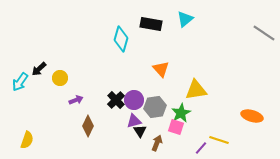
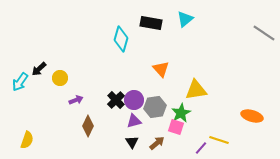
black rectangle: moved 1 px up
black triangle: moved 8 px left, 11 px down
brown arrow: rotated 28 degrees clockwise
